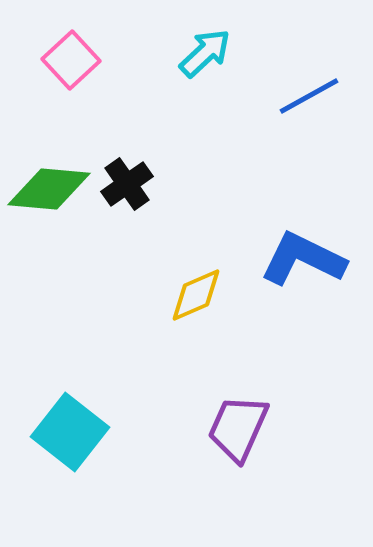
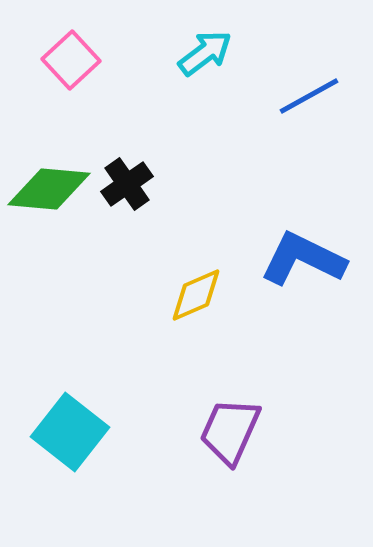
cyan arrow: rotated 6 degrees clockwise
purple trapezoid: moved 8 px left, 3 px down
